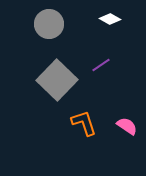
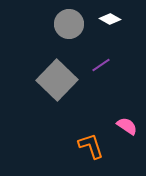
gray circle: moved 20 px right
orange L-shape: moved 7 px right, 23 px down
